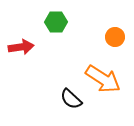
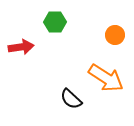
green hexagon: moved 1 px left
orange circle: moved 2 px up
orange arrow: moved 3 px right, 1 px up
